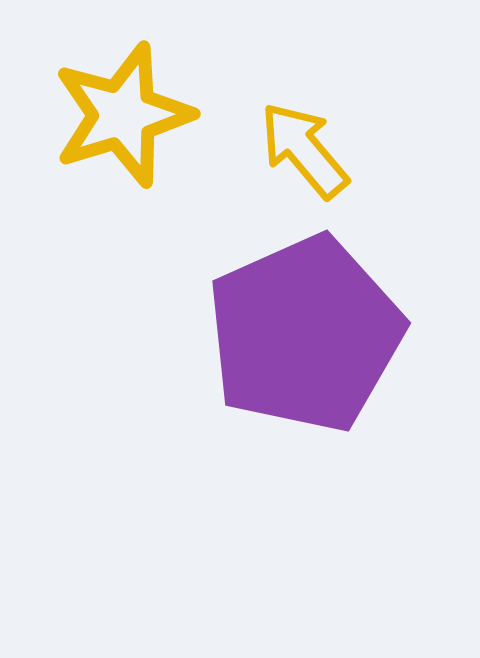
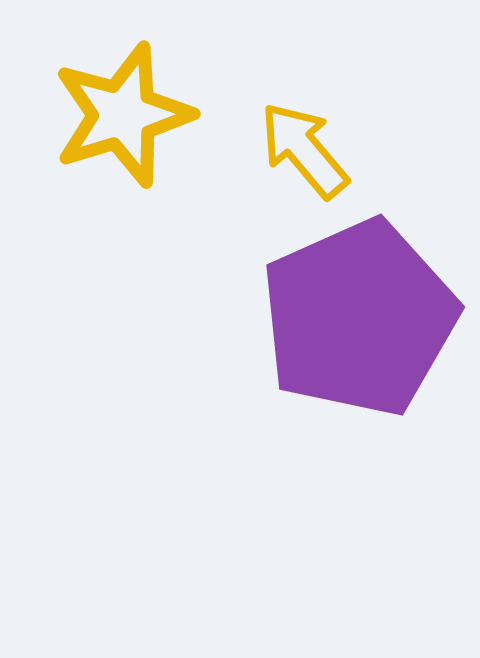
purple pentagon: moved 54 px right, 16 px up
